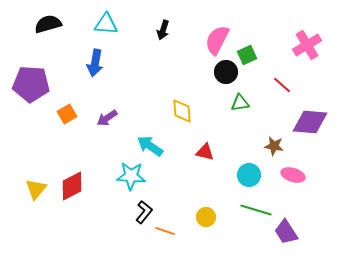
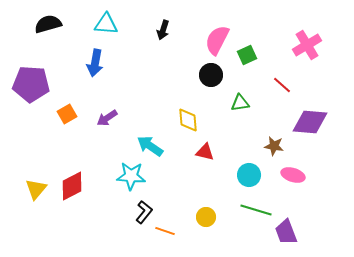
black circle: moved 15 px left, 3 px down
yellow diamond: moved 6 px right, 9 px down
purple trapezoid: rotated 12 degrees clockwise
